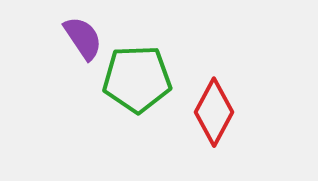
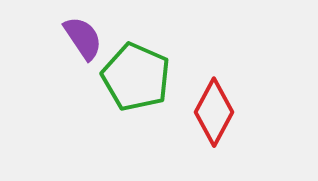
green pentagon: moved 1 px left, 2 px up; rotated 26 degrees clockwise
